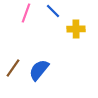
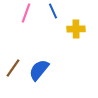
blue line: rotated 21 degrees clockwise
